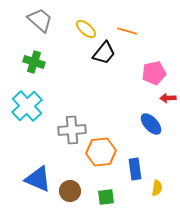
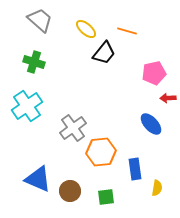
cyan cross: rotated 8 degrees clockwise
gray cross: moved 1 px right, 2 px up; rotated 32 degrees counterclockwise
